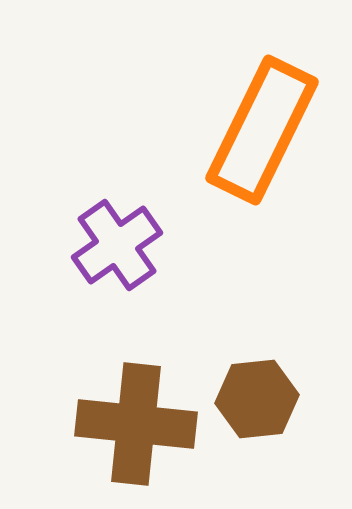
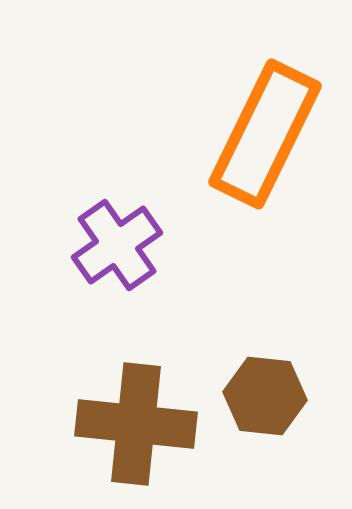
orange rectangle: moved 3 px right, 4 px down
brown hexagon: moved 8 px right, 3 px up; rotated 12 degrees clockwise
